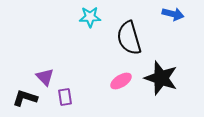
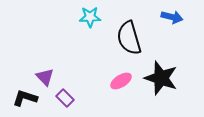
blue arrow: moved 1 px left, 3 px down
purple rectangle: moved 1 px down; rotated 36 degrees counterclockwise
